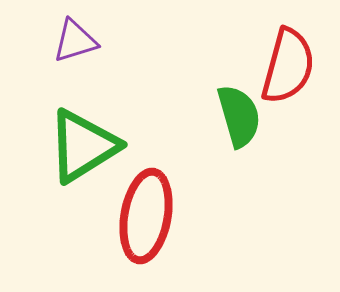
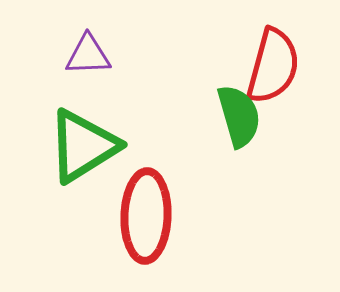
purple triangle: moved 13 px right, 14 px down; rotated 15 degrees clockwise
red semicircle: moved 15 px left
red ellipse: rotated 8 degrees counterclockwise
